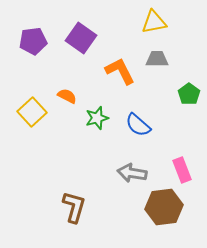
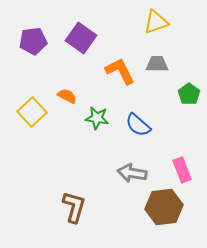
yellow triangle: moved 2 px right; rotated 8 degrees counterclockwise
gray trapezoid: moved 5 px down
green star: rotated 25 degrees clockwise
